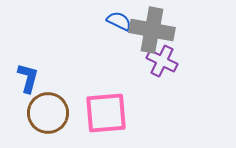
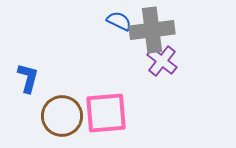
gray cross: rotated 18 degrees counterclockwise
purple cross: rotated 12 degrees clockwise
brown circle: moved 14 px right, 3 px down
